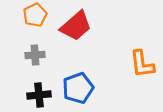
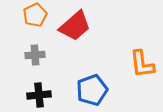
red trapezoid: moved 1 px left
blue pentagon: moved 14 px right, 2 px down
